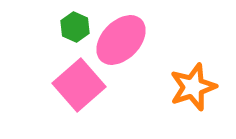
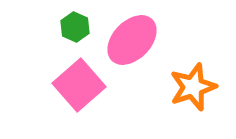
pink ellipse: moved 11 px right
